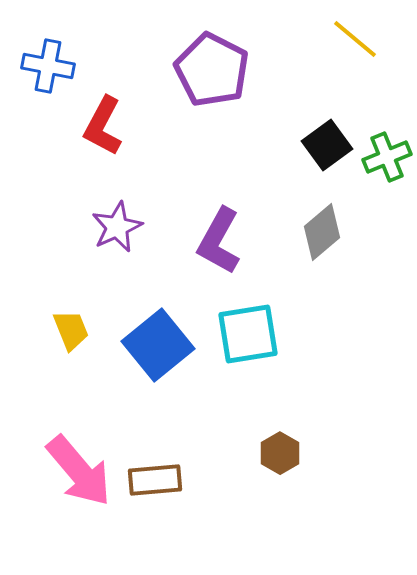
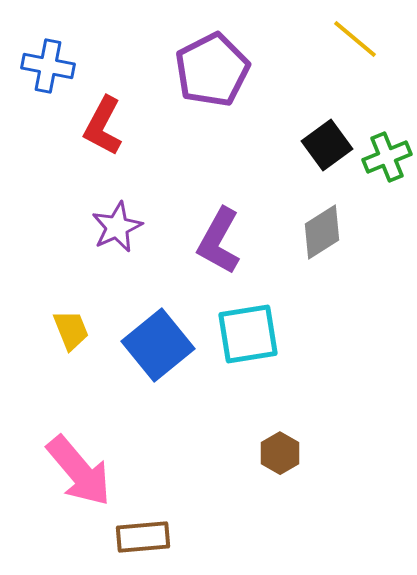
purple pentagon: rotated 18 degrees clockwise
gray diamond: rotated 8 degrees clockwise
brown rectangle: moved 12 px left, 57 px down
